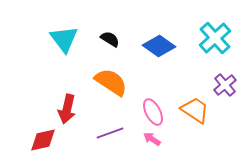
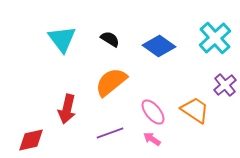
cyan triangle: moved 2 px left
orange semicircle: rotated 72 degrees counterclockwise
pink ellipse: rotated 12 degrees counterclockwise
red diamond: moved 12 px left
